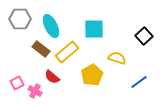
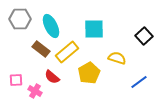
yellow pentagon: moved 3 px left, 2 px up
pink square: moved 1 px left, 3 px up; rotated 24 degrees clockwise
